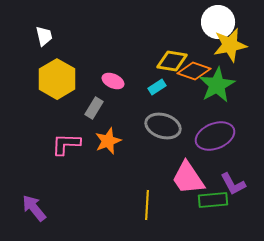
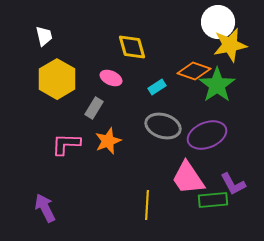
yellow diamond: moved 40 px left, 14 px up; rotated 64 degrees clockwise
pink ellipse: moved 2 px left, 3 px up
green star: rotated 6 degrees counterclockwise
purple ellipse: moved 8 px left, 1 px up
purple arrow: moved 11 px right; rotated 12 degrees clockwise
